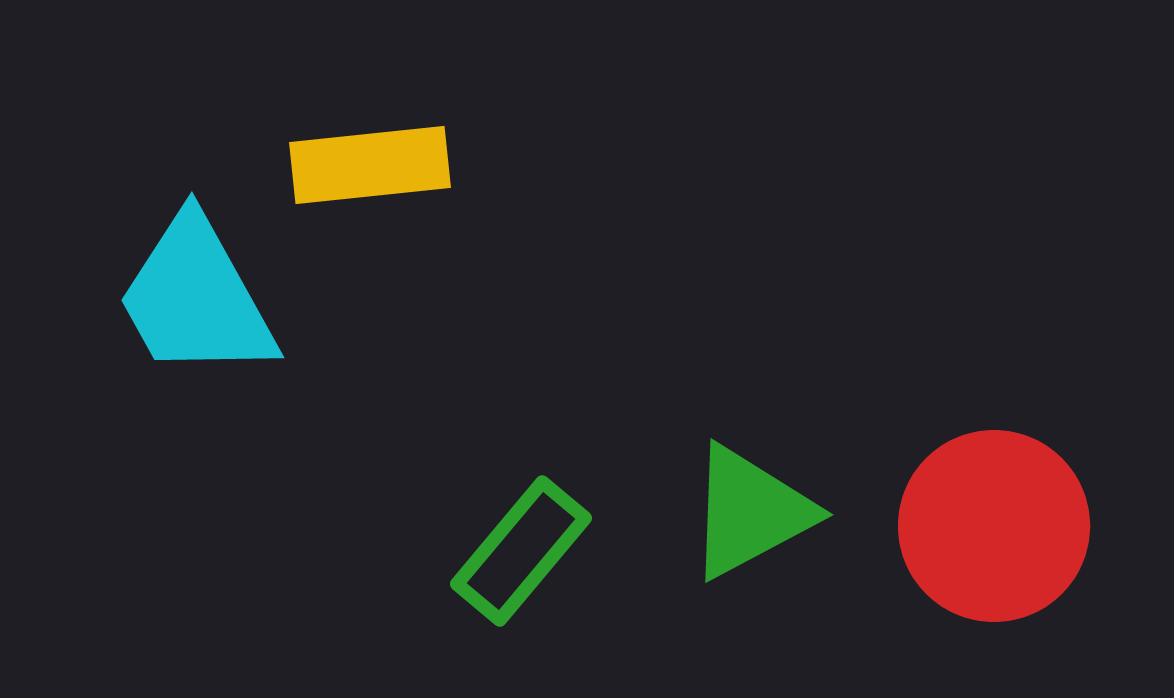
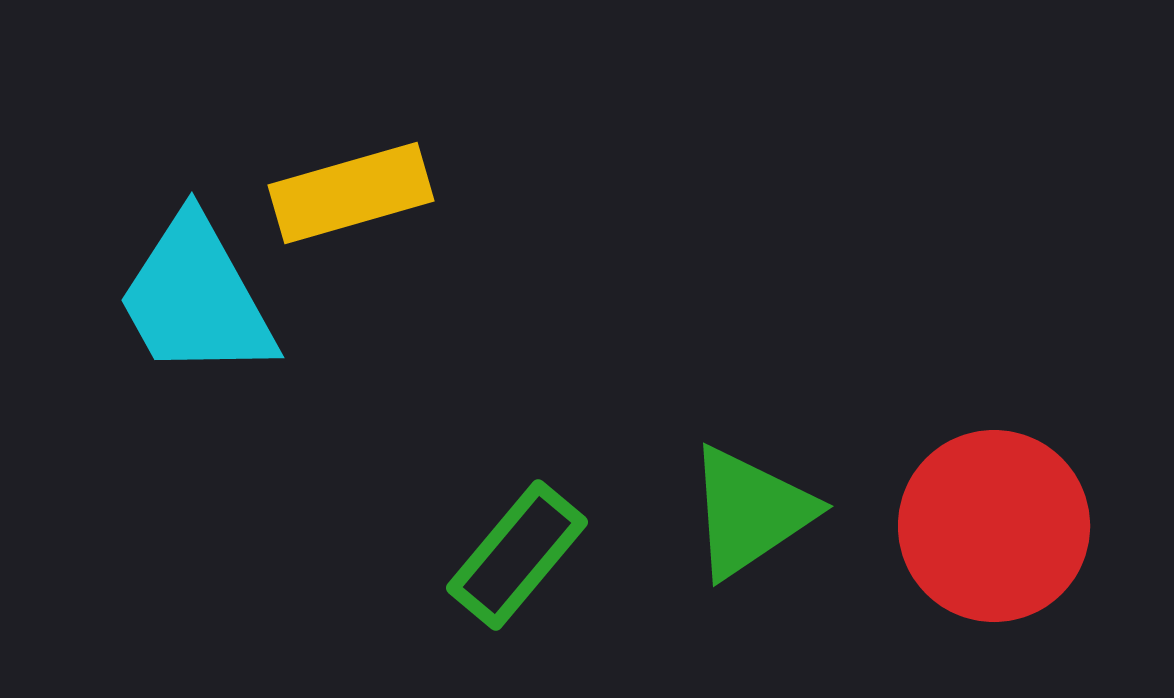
yellow rectangle: moved 19 px left, 28 px down; rotated 10 degrees counterclockwise
green triangle: rotated 6 degrees counterclockwise
green rectangle: moved 4 px left, 4 px down
